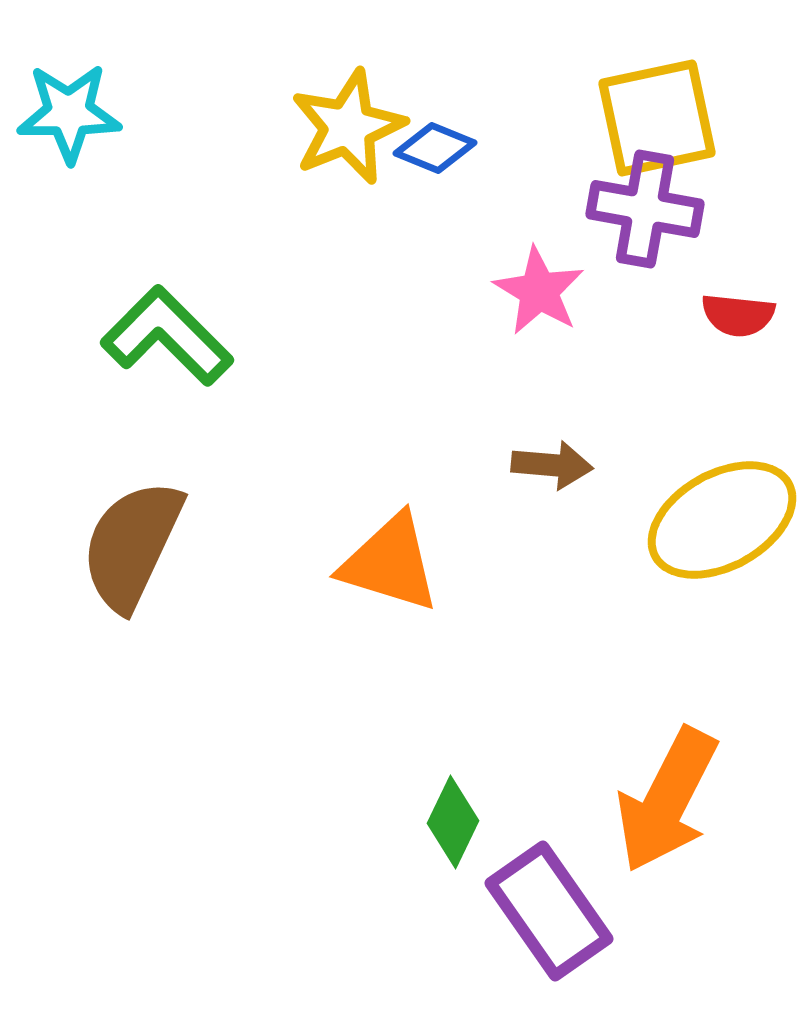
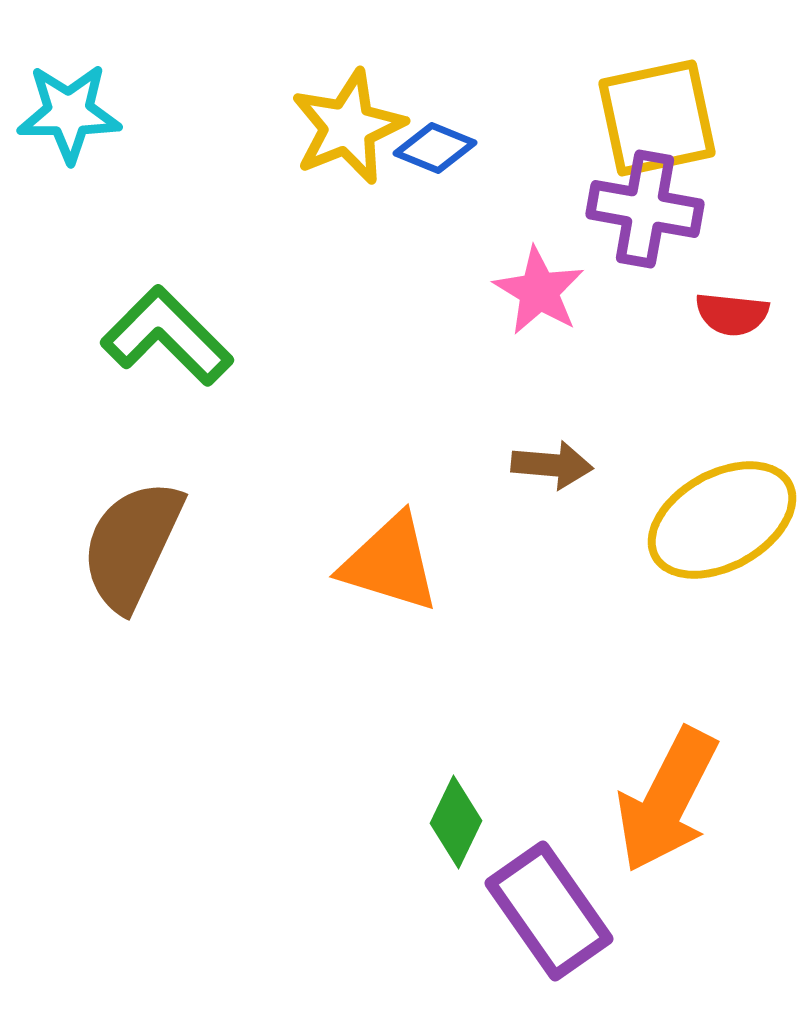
red semicircle: moved 6 px left, 1 px up
green diamond: moved 3 px right
